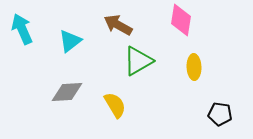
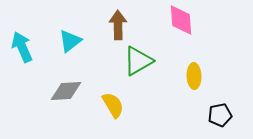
pink diamond: rotated 12 degrees counterclockwise
brown arrow: rotated 60 degrees clockwise
cyan arrow: moved 18 px down
yellow ellipse: moved 9 px down
gray diamond: moved 1 px left, 1 px up
yellow semicircle: moved 2 px left
black pentagon: moved 1 px down; rotated 20 degrees counterclockwise
